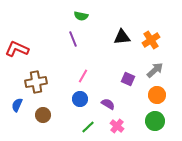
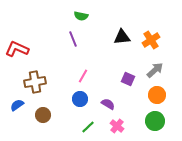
brown cross: moved 1 px left
blue semicircle: rotated 32 degrees clockwise
